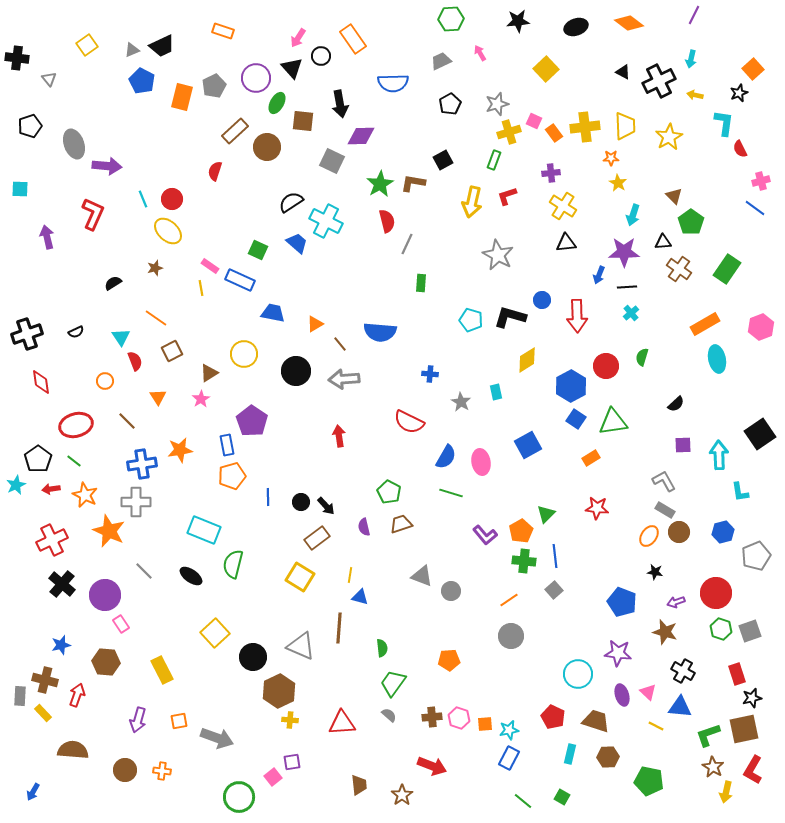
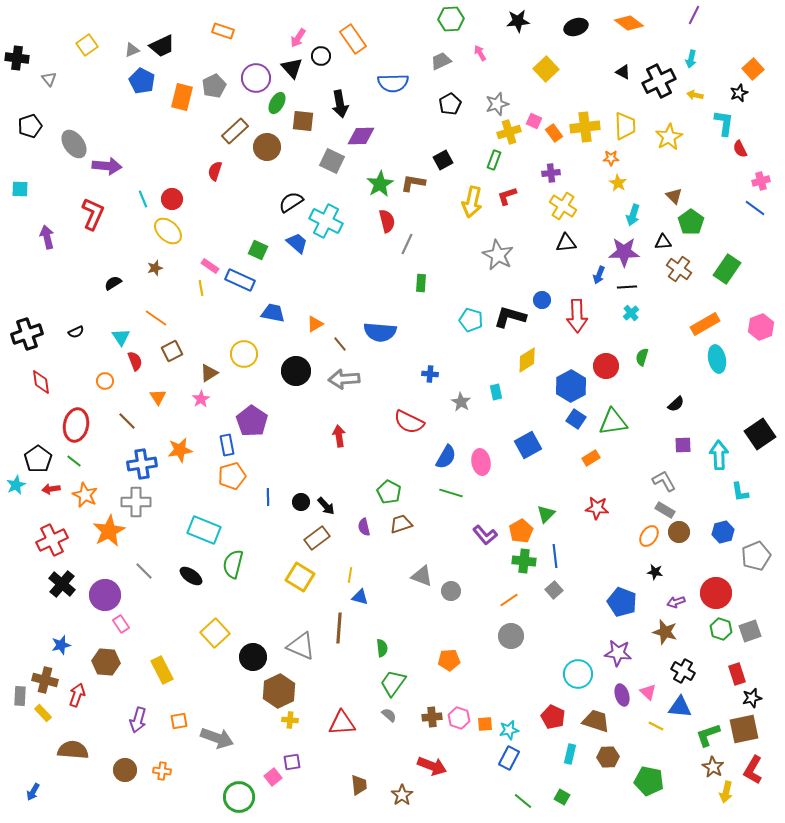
gray ellipse at (74, 144): rotated 16 degrees counterclockwise
red ellipse at (76, 425): rotated 64 degrees counterclockwise
orange star at (109, 531): rotated 20 degrees clockwise
